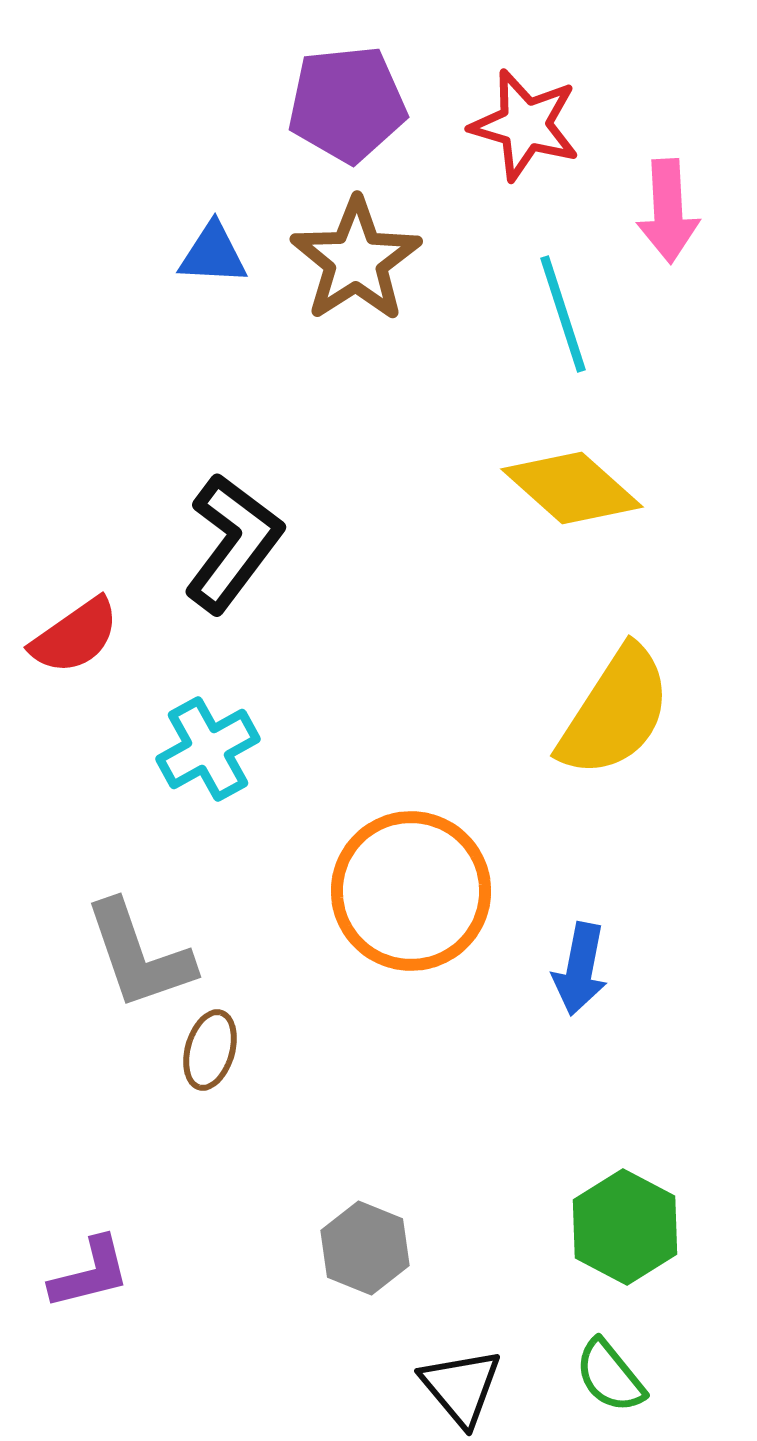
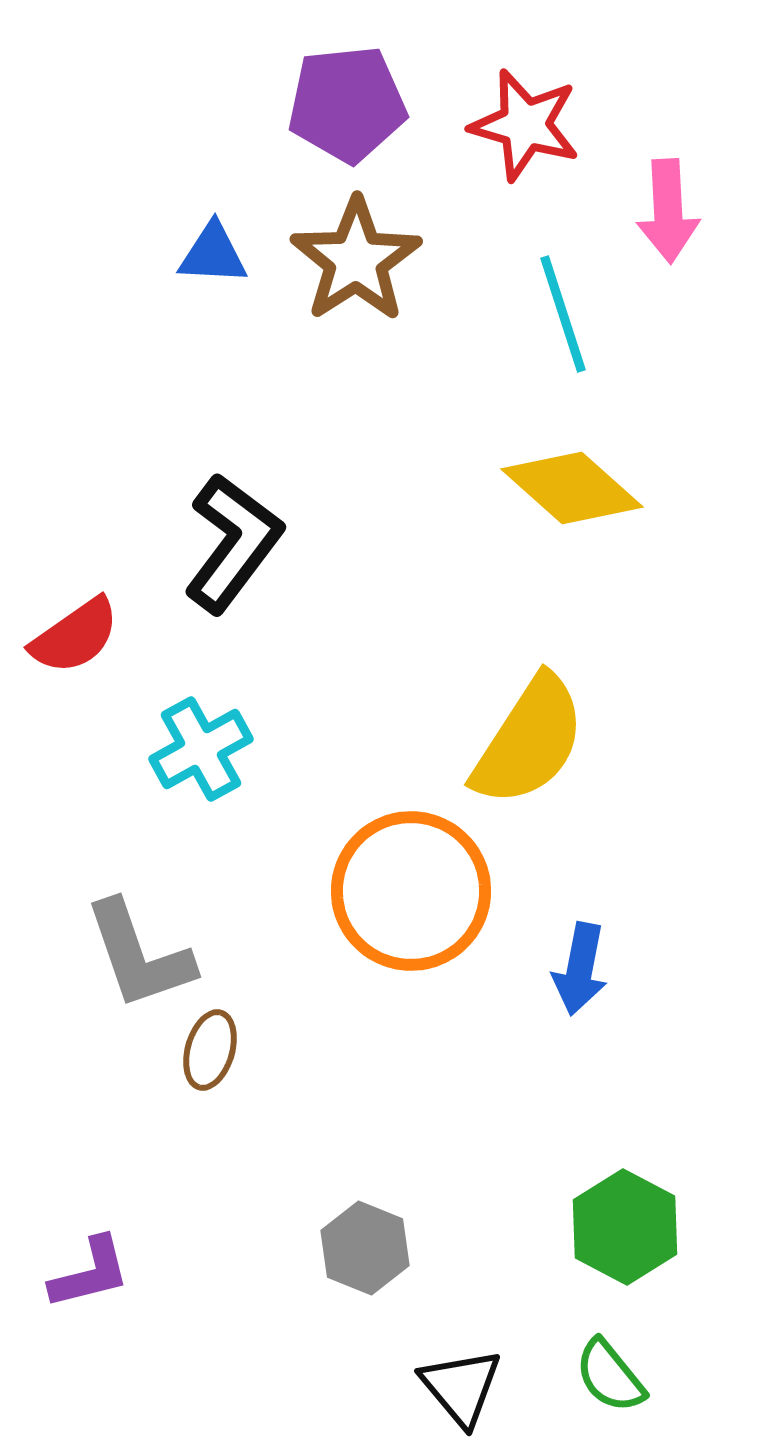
yellow semicircle: moved 86 px left, 29 px down
cyan cross: moved 7 px left
